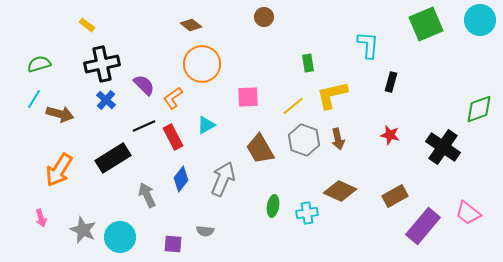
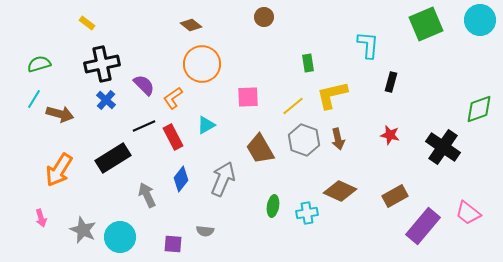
yellow rectangle at (87, 25): moved 2 px up
